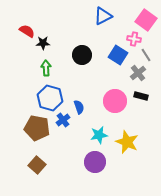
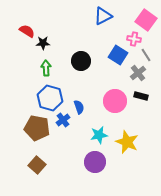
black circle: moved 1 px left, 6 px down
